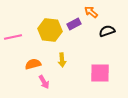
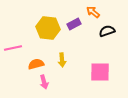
orange arrow: moved 2 px right
yellow hexagon: moved 2 px left, 2 px up
pink line: moved 11 px down
orange semicircle: moved 3 px right
pink square: moved 1 px up
pink arrow: rotated 16 degrees clockwise
